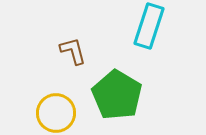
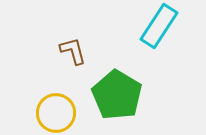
cyan rectangle: moved 10 px right; rotated 15 degrees clockwise
